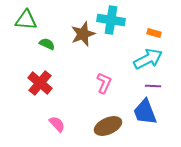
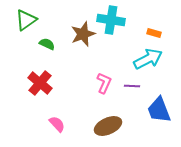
green triangle: rotated 40 degrees counterclockwise
purple line: moved 21 px left
blue trapezoid: moved 14 px right, 2 px up
